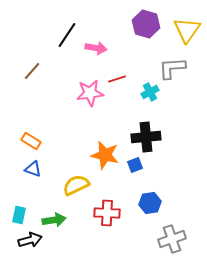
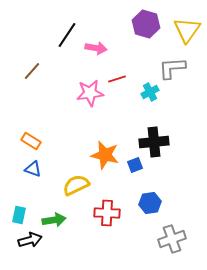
black cross: moved 8 px right, 5 px down
